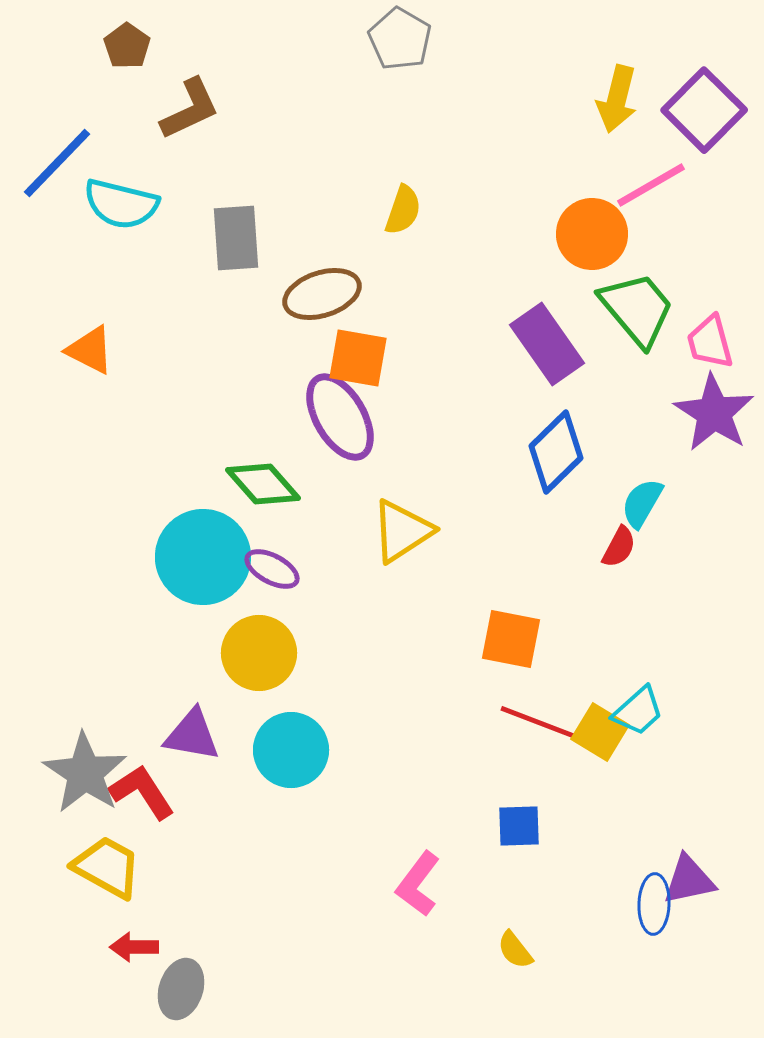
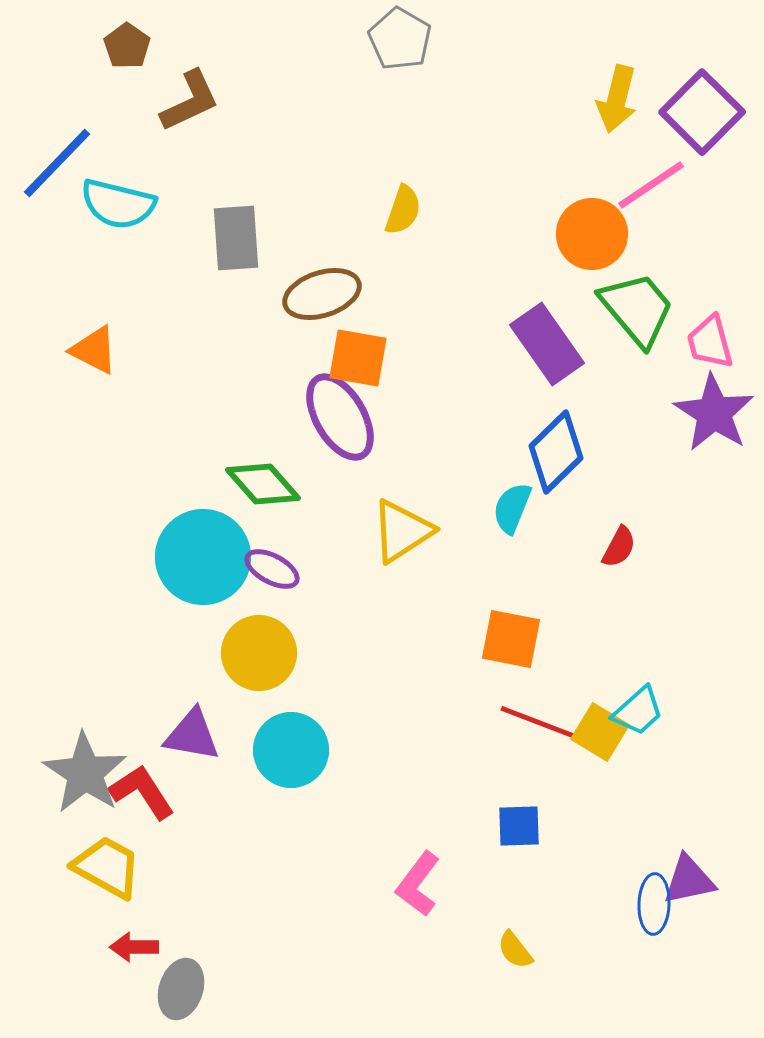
brown L-shape at (190, 109): moved 8 px up
purple square at (704, 110): moved 2 px left, 2 px down
pink line at (651, 185): rotated 4 degrees counterclockwise
cyan semicircle at (121, 204): moved 3 px left
orange triangle at (90, 350): moved 4 px right
cyan semicircle at (642, 503): moved 130 px left, 5 px down; rotated 8 degrees counterclockwise
